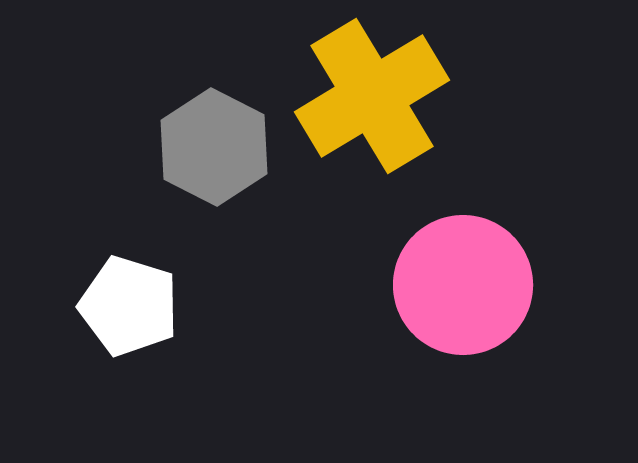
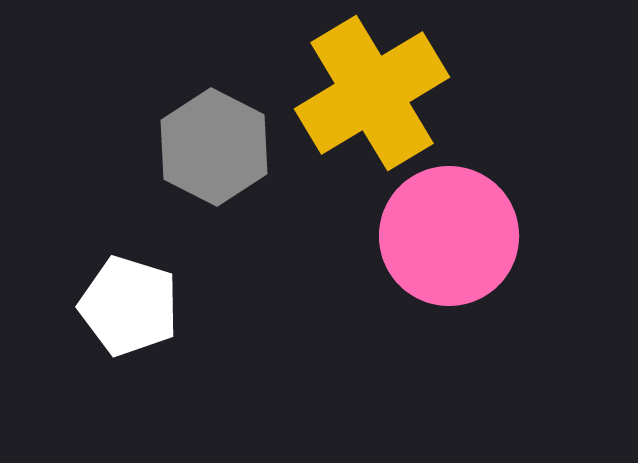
yellow cross: moved 3 px up
pink circle: moved 14 px left, 49 px up
